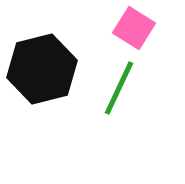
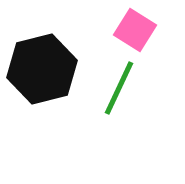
pink square: moved 1 px right, 2 px down
